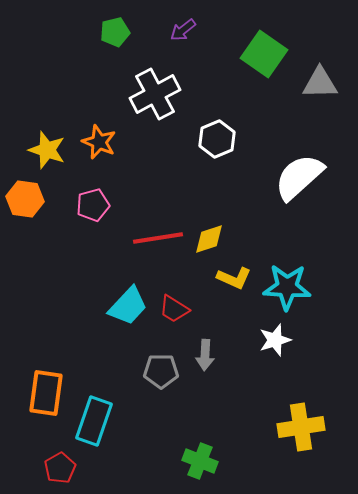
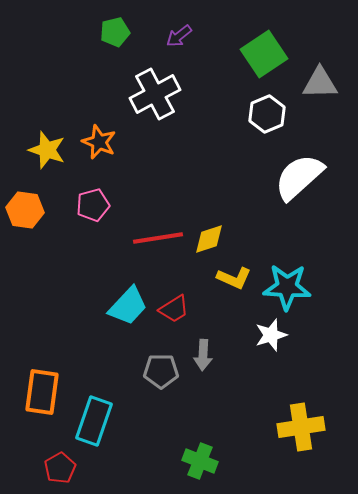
purple arrow: moved 4 px left, 6 px down
green square: rotated 21 degrees clockwise
white hexagon: moved 50 px right, 25 px up
orange hexagon: moved 11 px down
red trapezoid: rotated 64 degrees counterclockwise
white star: moved 4 px left, 5 px up
gray arrow: moved 2 px left
orange rectangle: moved 4 px left, 1 px up
